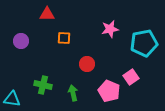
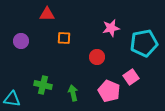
pink star: moved 1 px right, 1 px up
red circle: moved 10 px right, 7 px up
